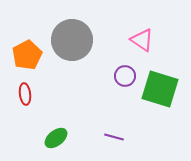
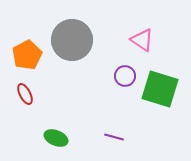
red ellipse: rotated 20 degrees counterclockwise
green ellipse: rotated 60 degrees clockwise
